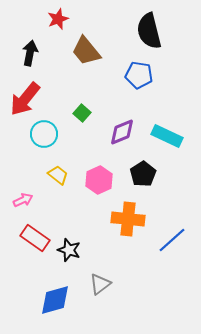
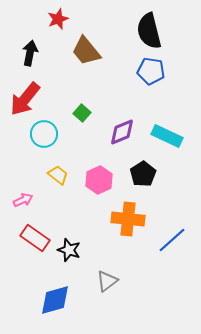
blue pentagon: moved 12 px right, 4 px up
gray triangle: moved 7 px right, 3 px up
